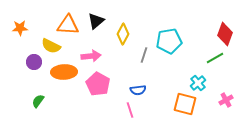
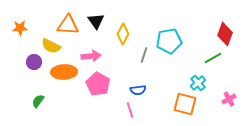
black triangle: rotated 24 degrees counterclockwise
green line: moved 2 px left
pink cross: moved 3 px right, 1 px up
